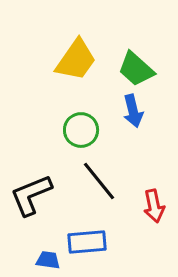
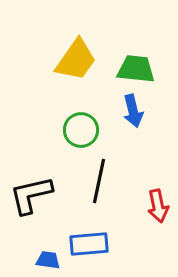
green trapezoid: rotated 144 degrees clockwise
black line: rotated 51 degrees clockwise
black L-shape: rotated 9 degrees clockwise
red arrow: moved 4 px right
blue rectangle: moved 2 px right, 2 px down
